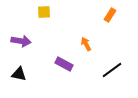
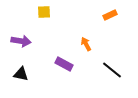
orange rectangle: rotated 32 degrees clockwise
black line: rotated 75 degrees clockwise
black triangle: moved 2 px right
